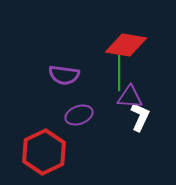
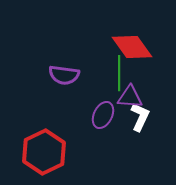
red diamond: moved 6 px right, 2 px down; rotated 45 degrees clockwise
purple ellipse: moved 24 px right; rotated 44 degrees counterclockwise
